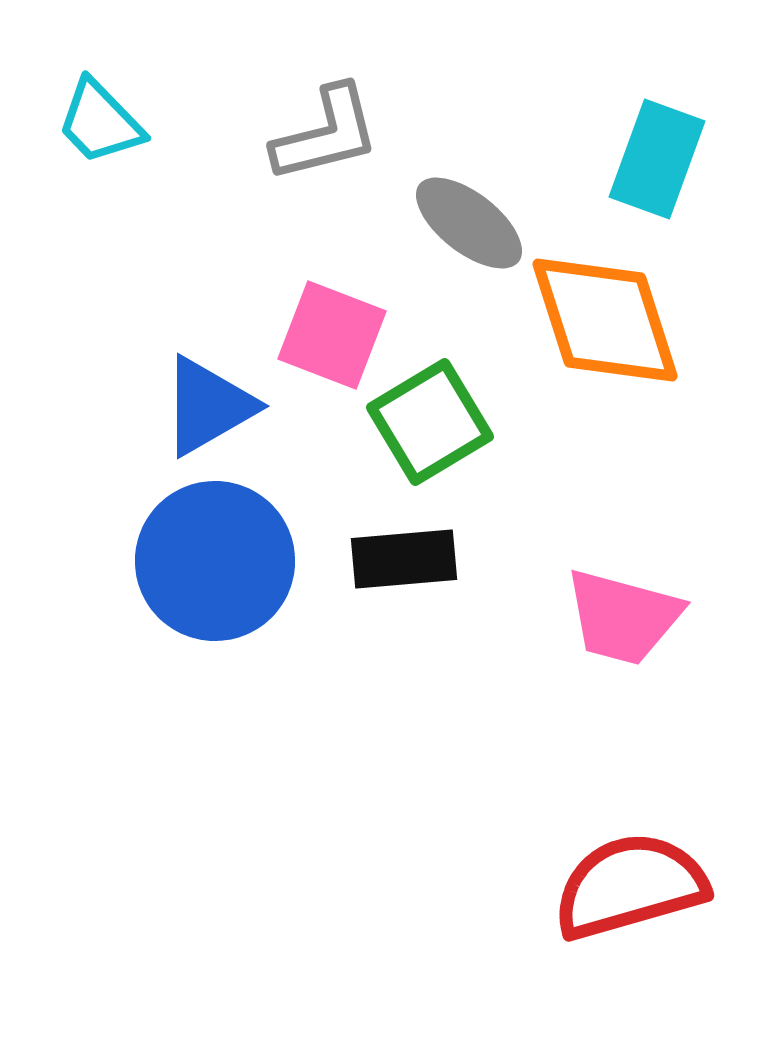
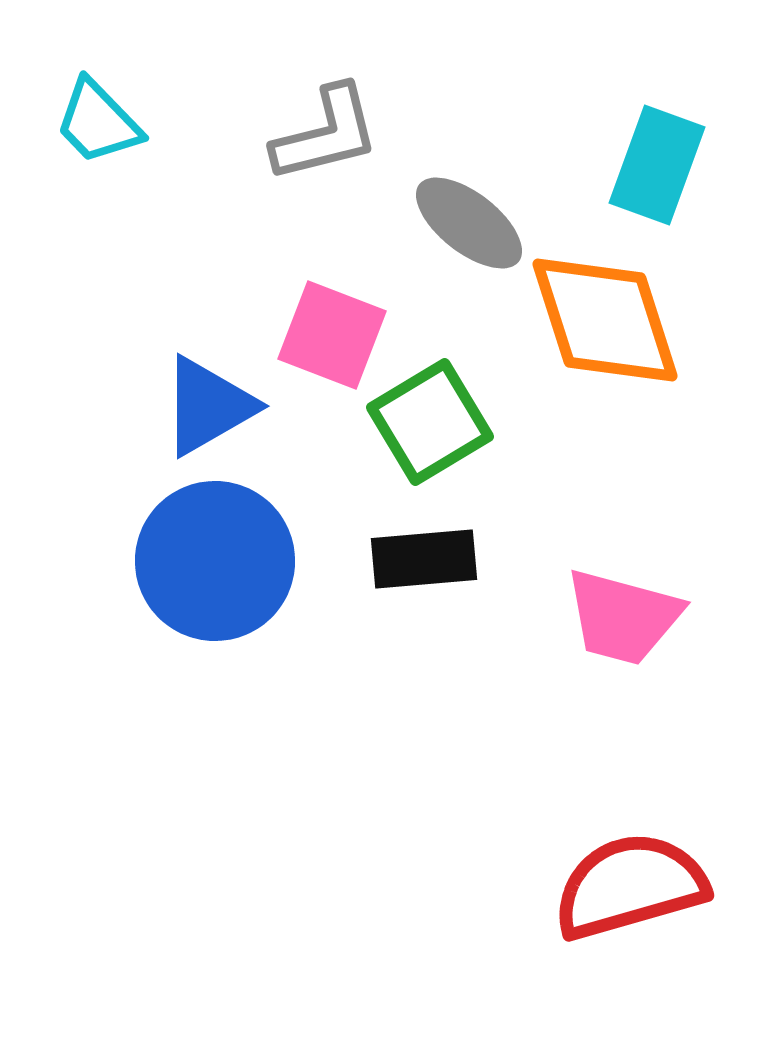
cyan trapezoid: moved 2 px left
cyan rectangle: moved 6 px down
black rectangle: moved 20 px right
